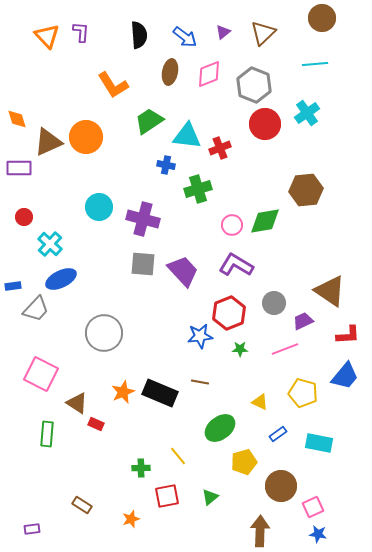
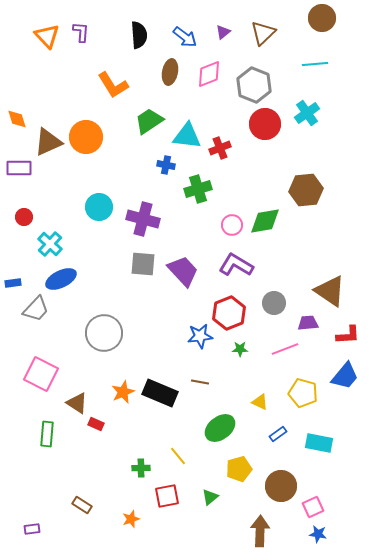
blue rectangle at (13, 286): moved 3 px up
purple trapezoid at (303, 321): moved 5 px right, 2 px down; rotated 20 degrees clockwise
yellow pentagon at (244, 462): moved 5 px left, 7 px down
